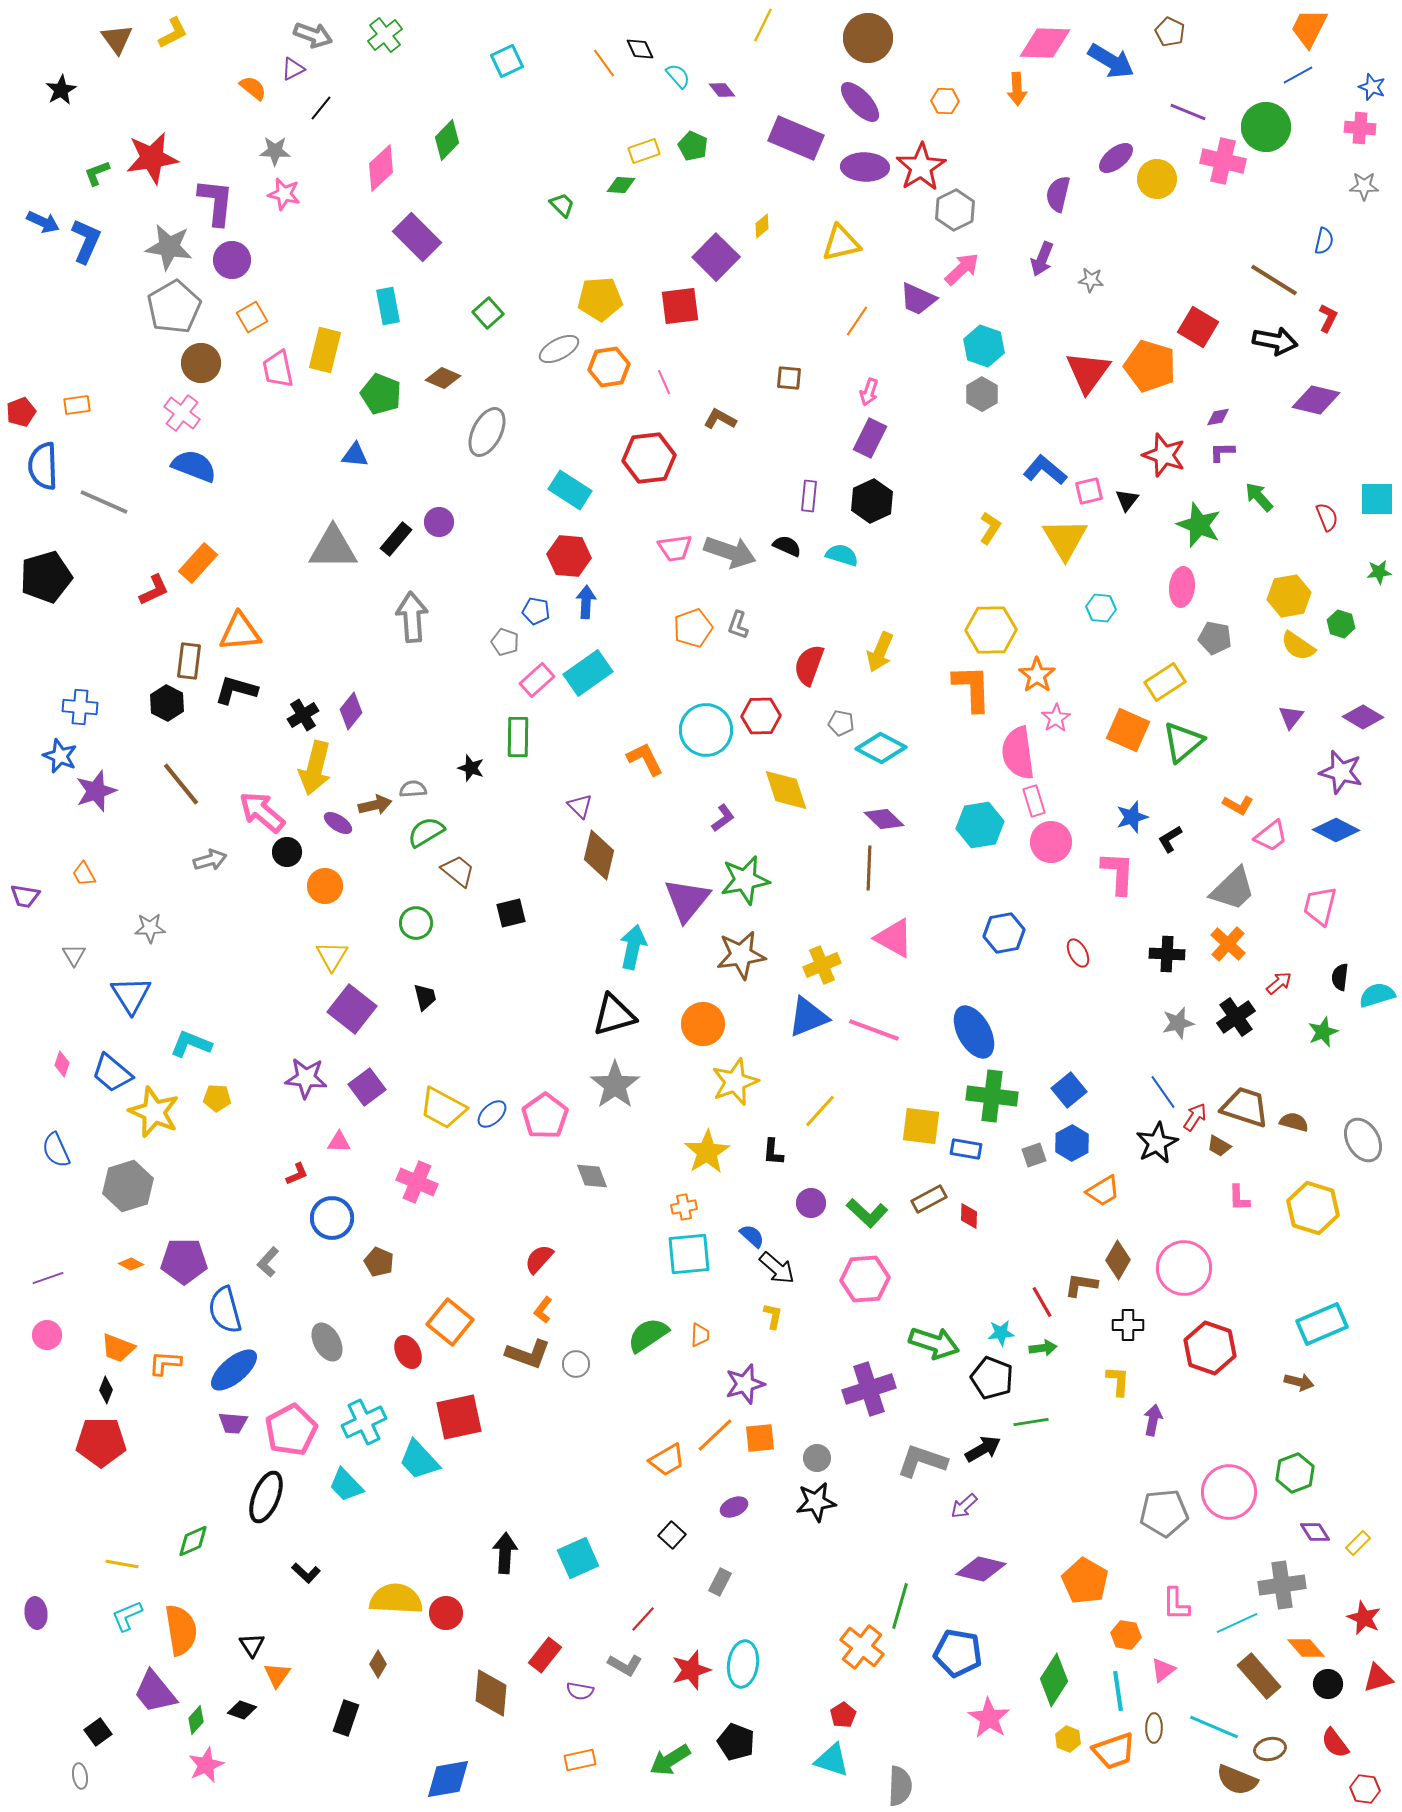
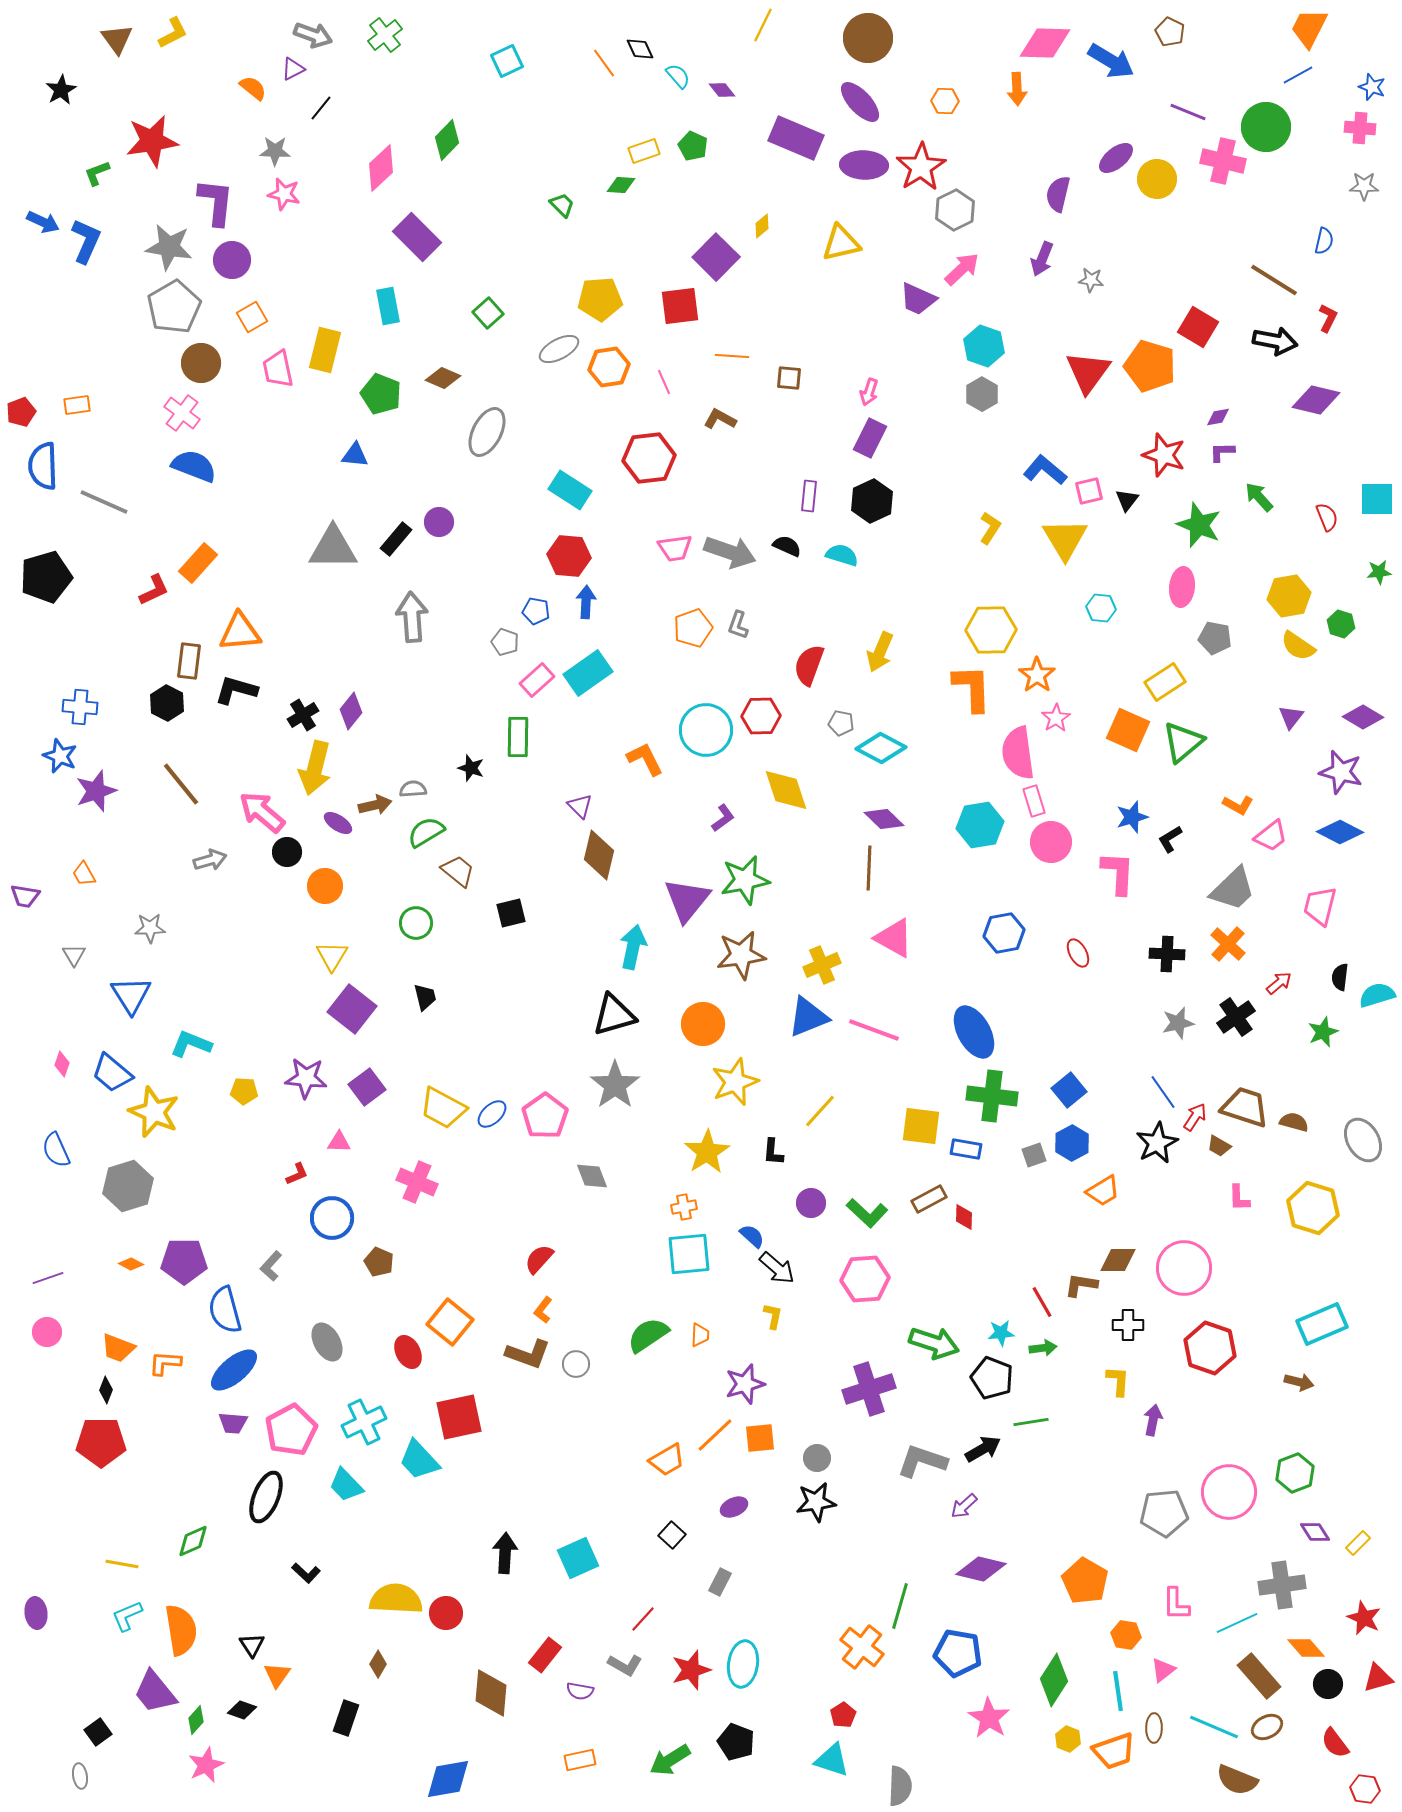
red star at (152, 158): moved 17 px up
purple ellipse at (865, 167): moved 1 px left, 2 px up
orange line at (857, 321): moved 125 px left, 35 px down; rotated 60 degrees clockwise
blue diamond at (1336, 830): moved 4 px right, 2 px down
yellow pentagon at (217, 1098): moved 27 px right, 7 px up
red diamond at (969, 1216): moved 5 px left, 1 px down
brown diamond at (1118, 1260): rotated 60 degrees clockwise
gray L-shape at (268, 1262): moved 3 px right, 4 px down
pink circle at (47, 1335): moved 3 px up
brown ellipse at (1270, 1749): moved 3 px left, 22 px up; rotated 16 degrees counterclockwise
